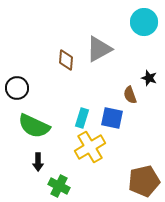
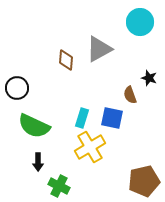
cyan circle: moved 4 px left
